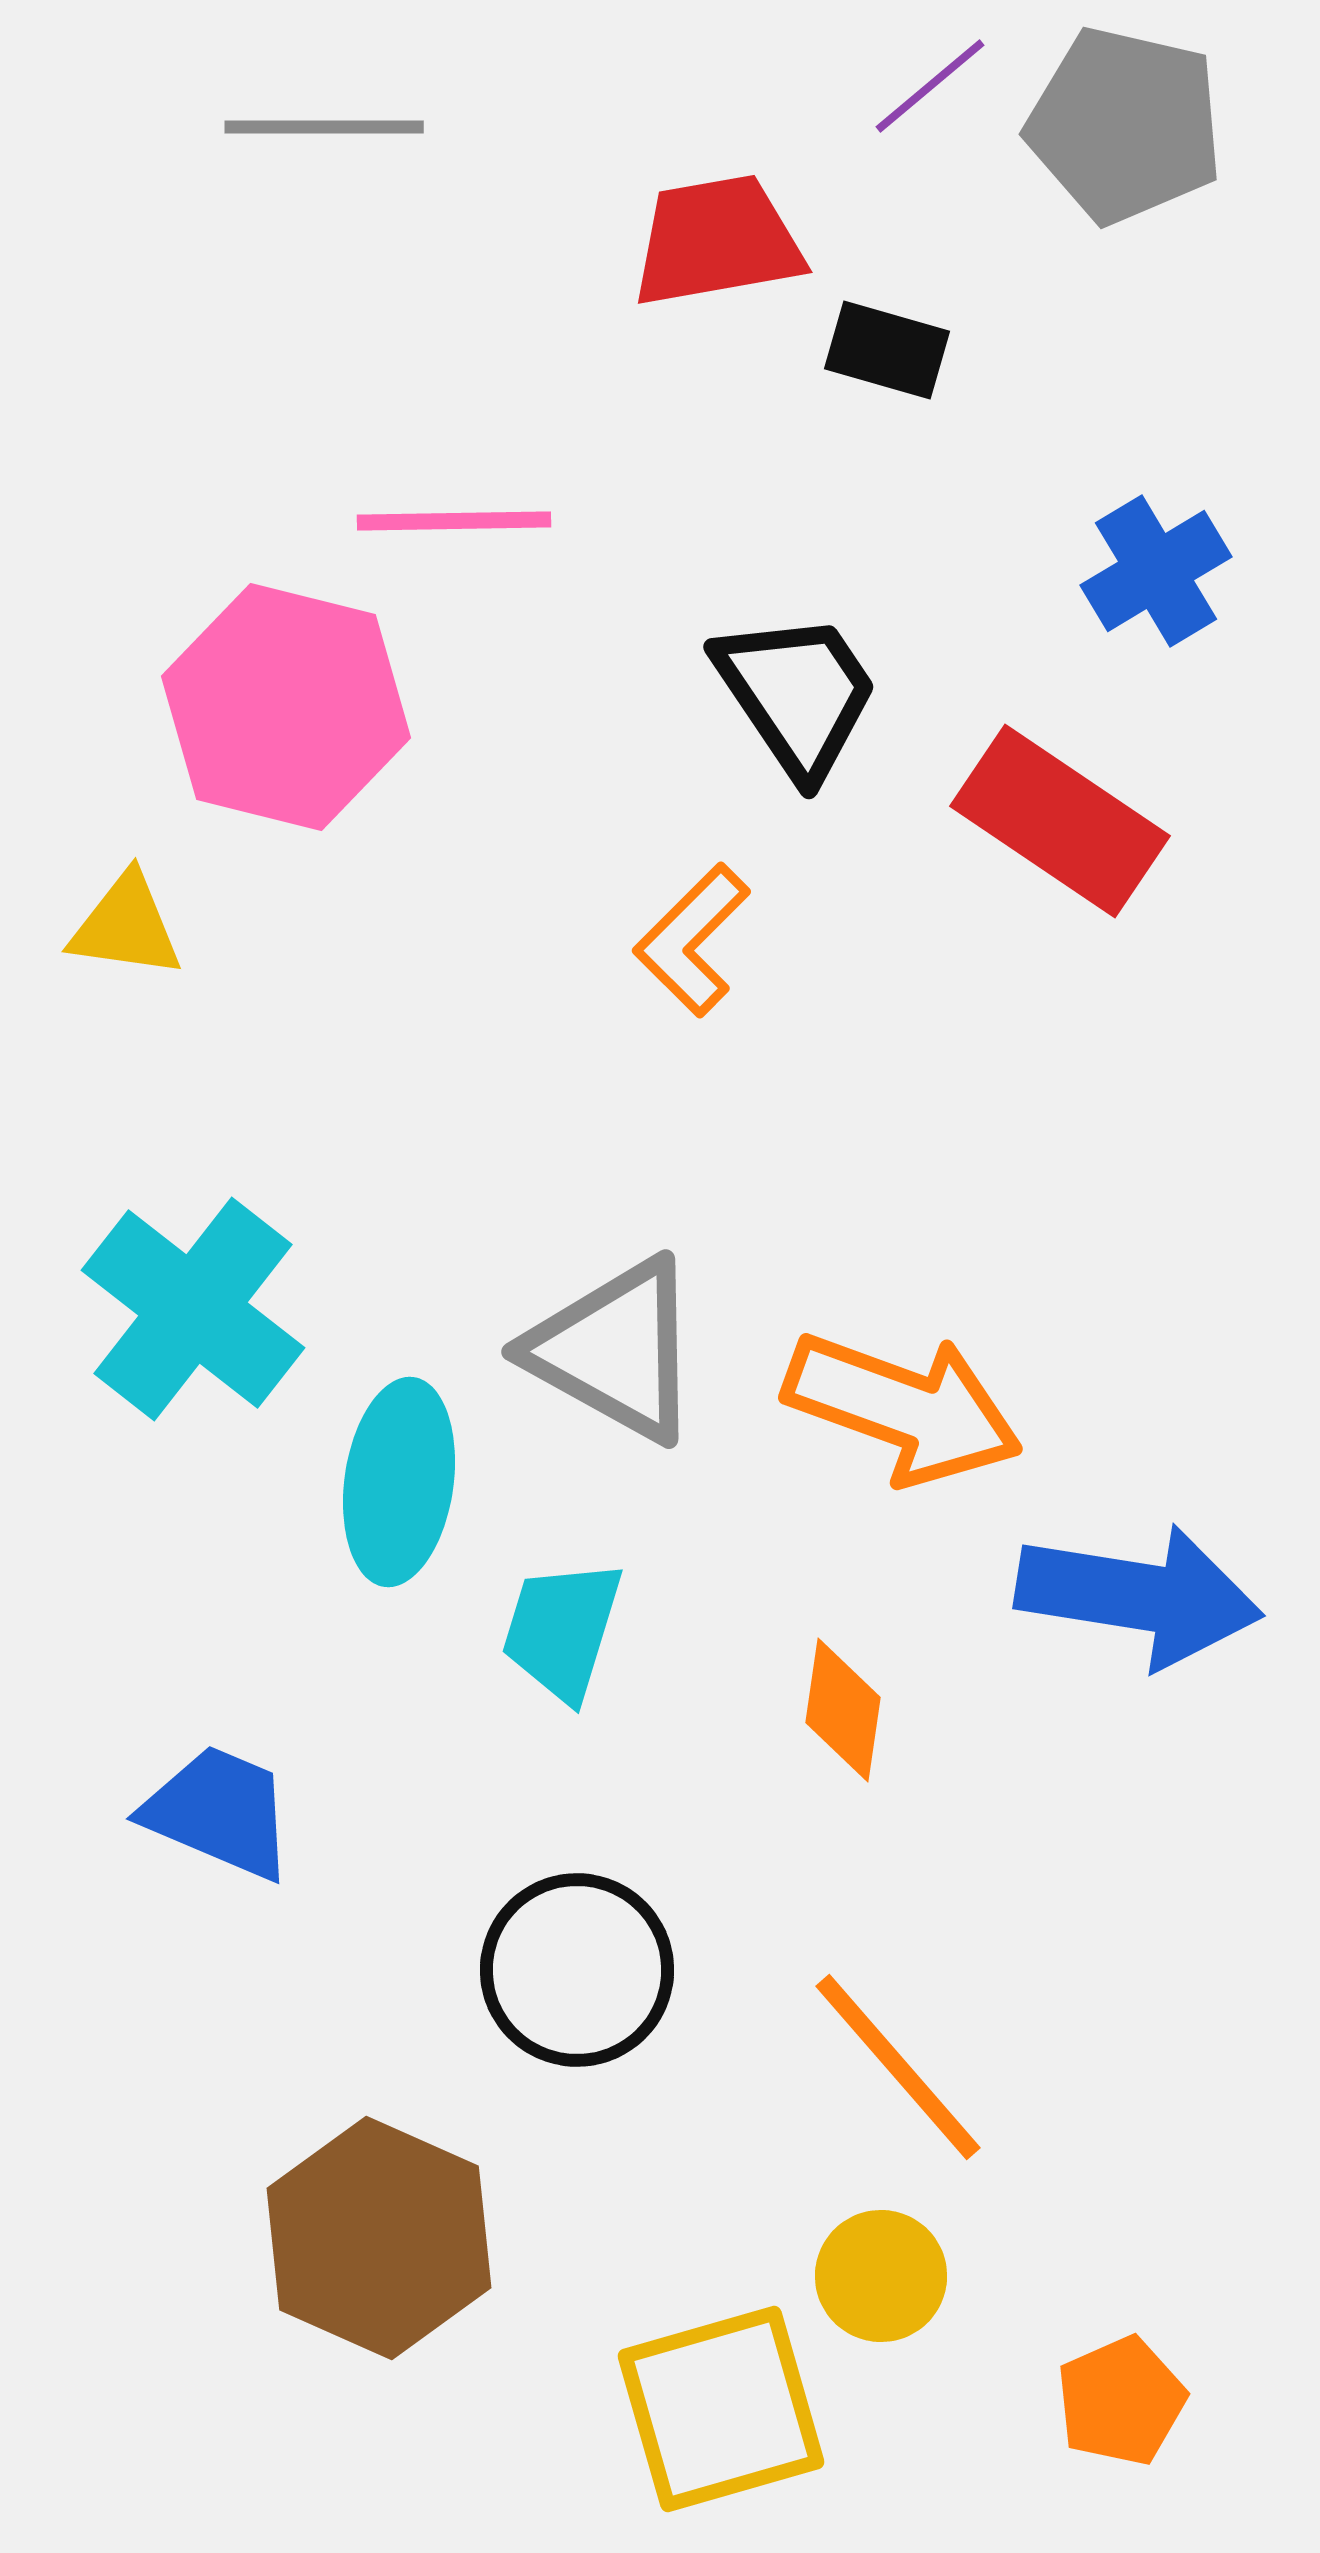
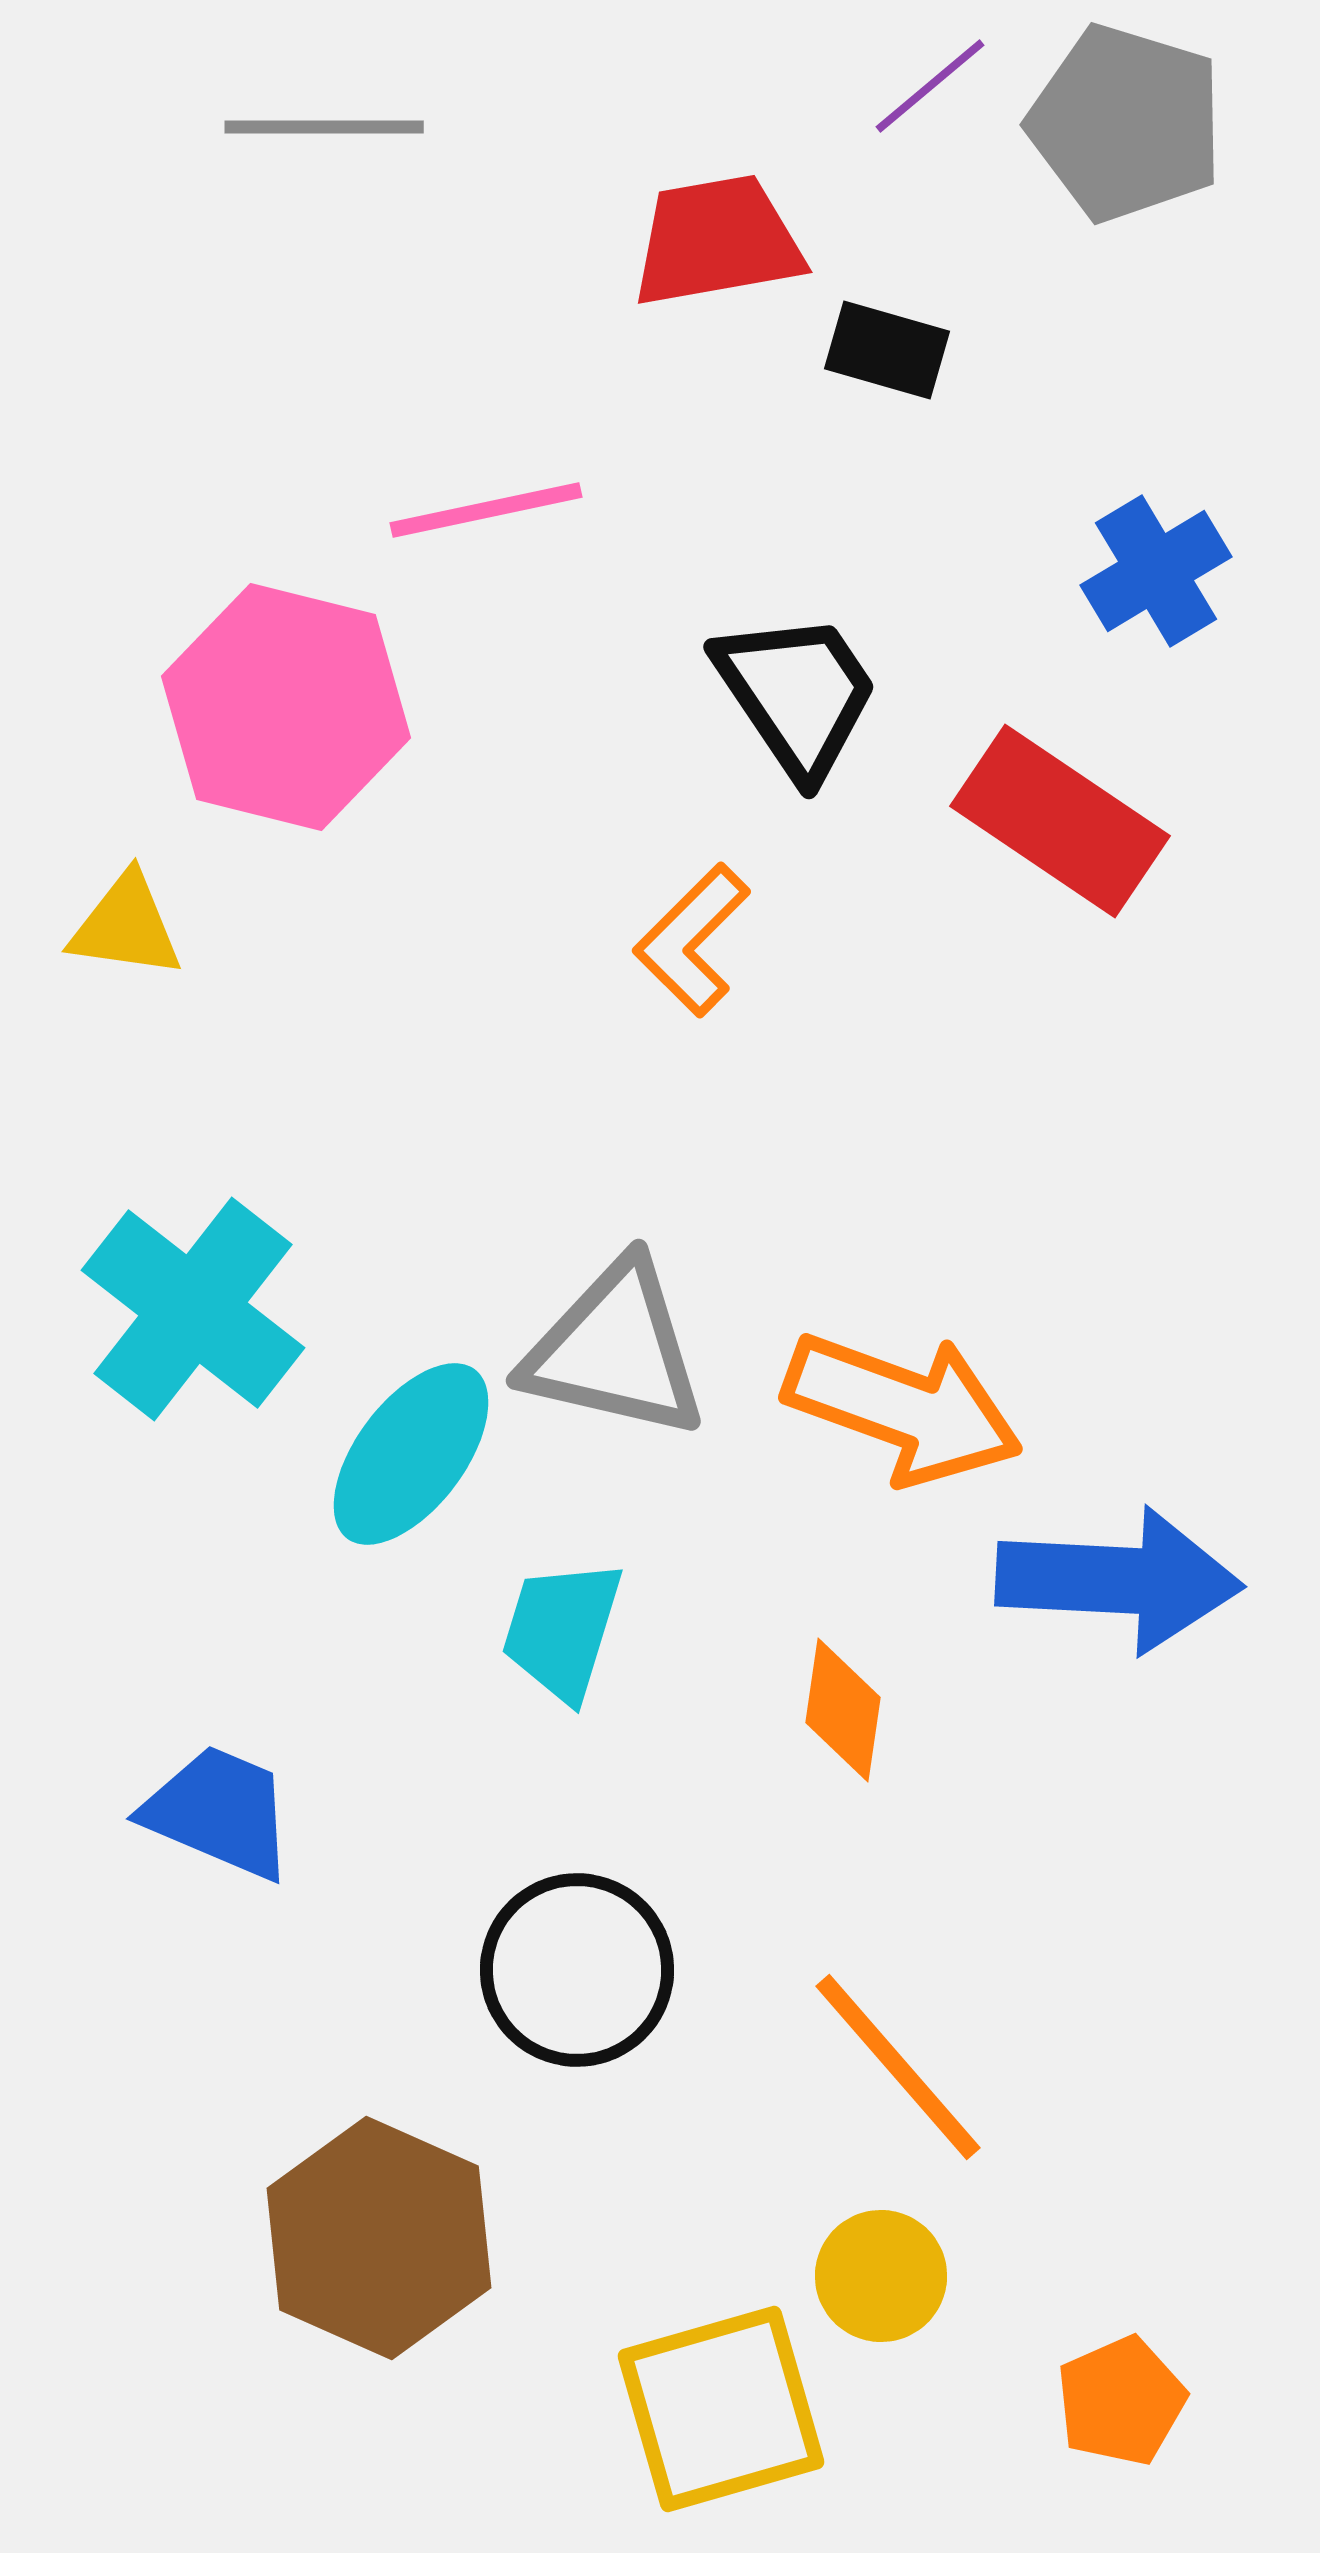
gray pentagon: moved 1 px right, 2 px up; rotated 4 degrees clockwise
pink line: moved 32 px right, 11 px up; rotated 11 degrees counterclockwise
gray triangle: rotated 16 degrees counterclockwise
cyan ellipse: moved 12 px right, 28 px up; rotated 29 degrees clockwise
blue arrow: moved 20 px left, 16 px up; rotated 6 degrees counterclockwise
